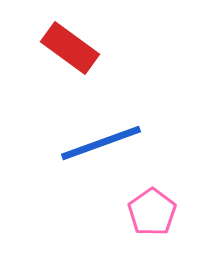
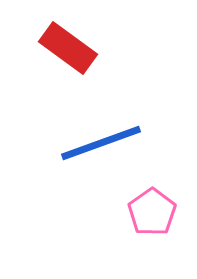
red rectangle: moved 2 px left
